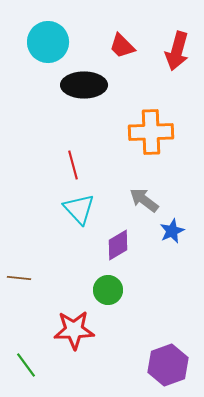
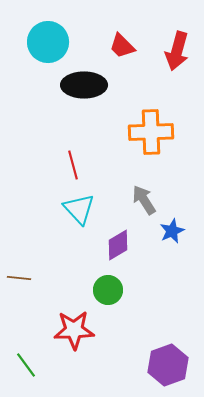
gray arrow: rotated 20 degrees clockwise
